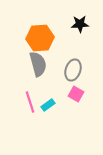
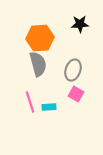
cyan rectangle: moved 1 px right, 2 px down; rotated 32 degrees clockwise
